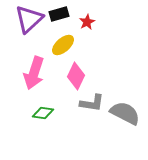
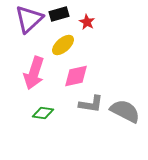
red star: rotated 14 degrees counterclockwise
pink diamond: rotated 52 degrees clockwise
gray L-shape: moved 1 px left, 1 px down
gray semicircle: moved 2 px up
